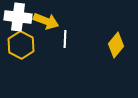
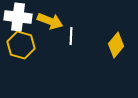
yellow arrow: moved 4 px right
white line: moved 6 px right, 3 px up
yellow hexagon: rotated 12 degrees counterclockwise
